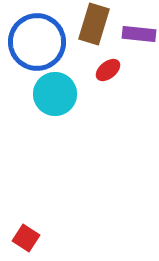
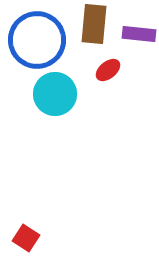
brown rectangle: rotated 12 degrees counterclockwise
blue circle: moved 2 px up
